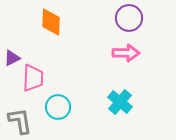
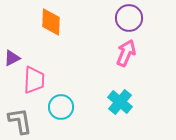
pink arrow: rotated 68 degrees counterclockwise
pink trapezoid: moved 1 px right, 2 px down
cyan circle: moved 3 px right
